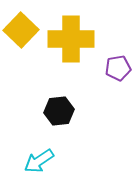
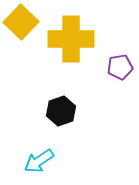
yellow square: moved 8 px up
purple pentagon: moved 2 px right, 1 px up
black hexagon: moved 2 px right; rotated 12 degrees counterclockwise
